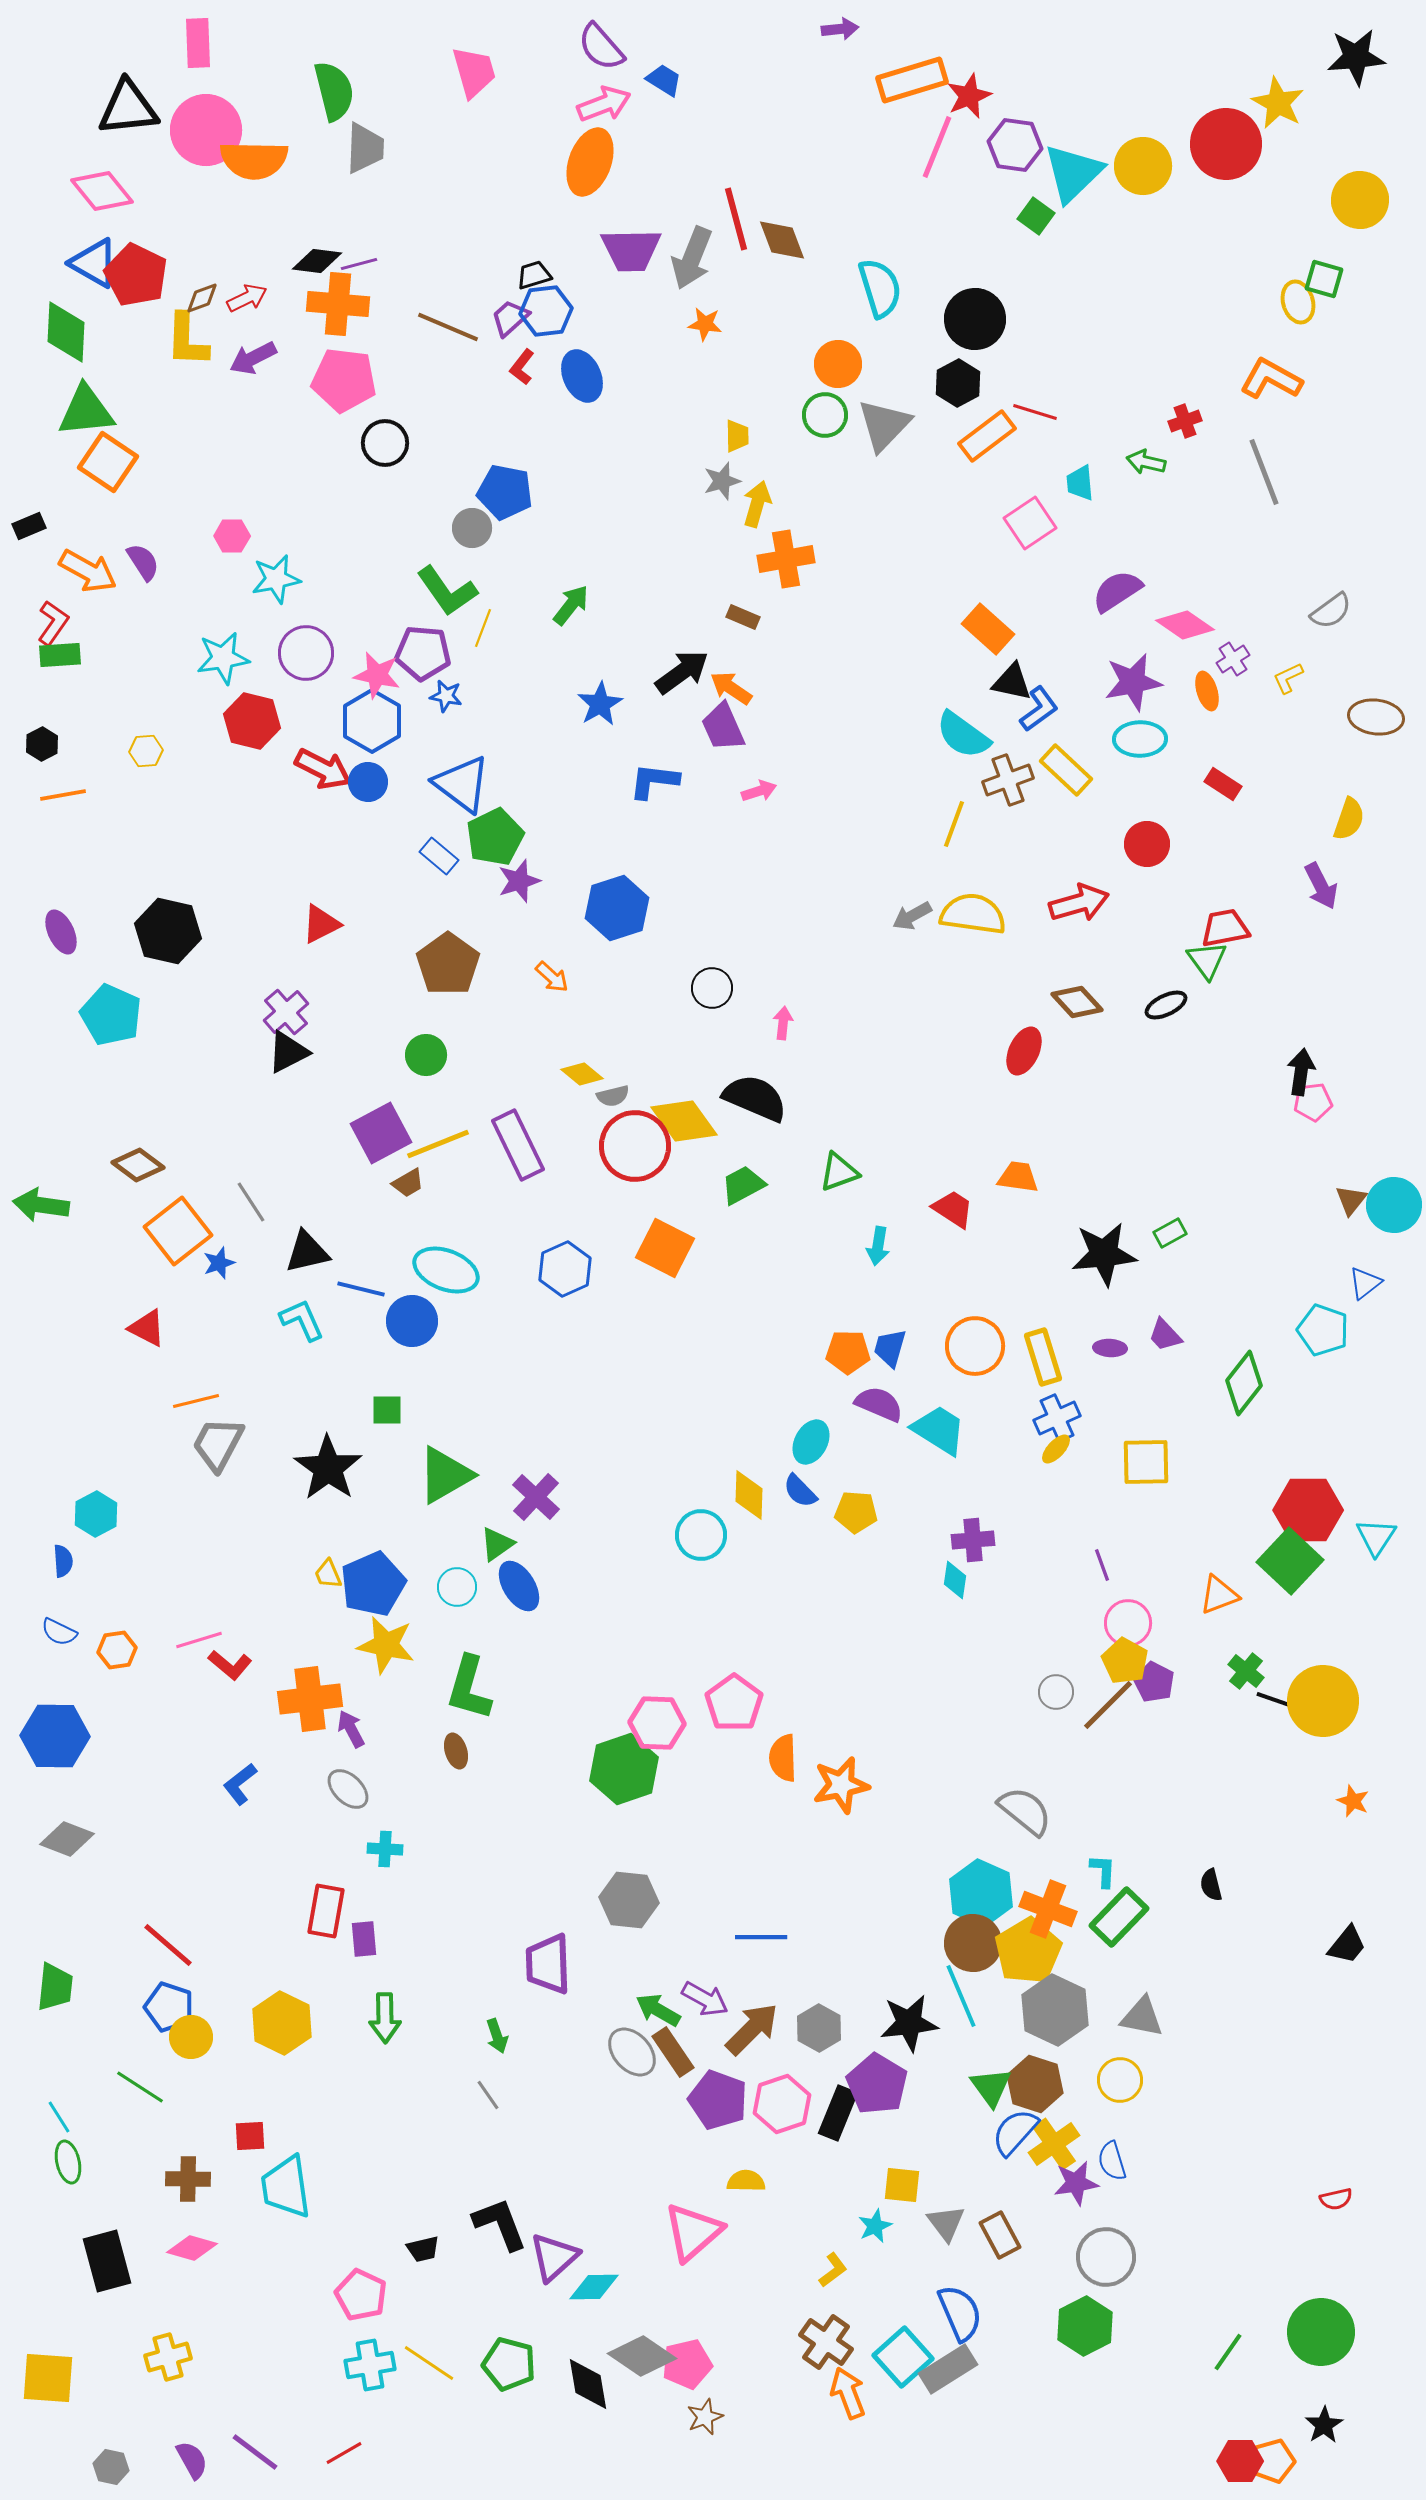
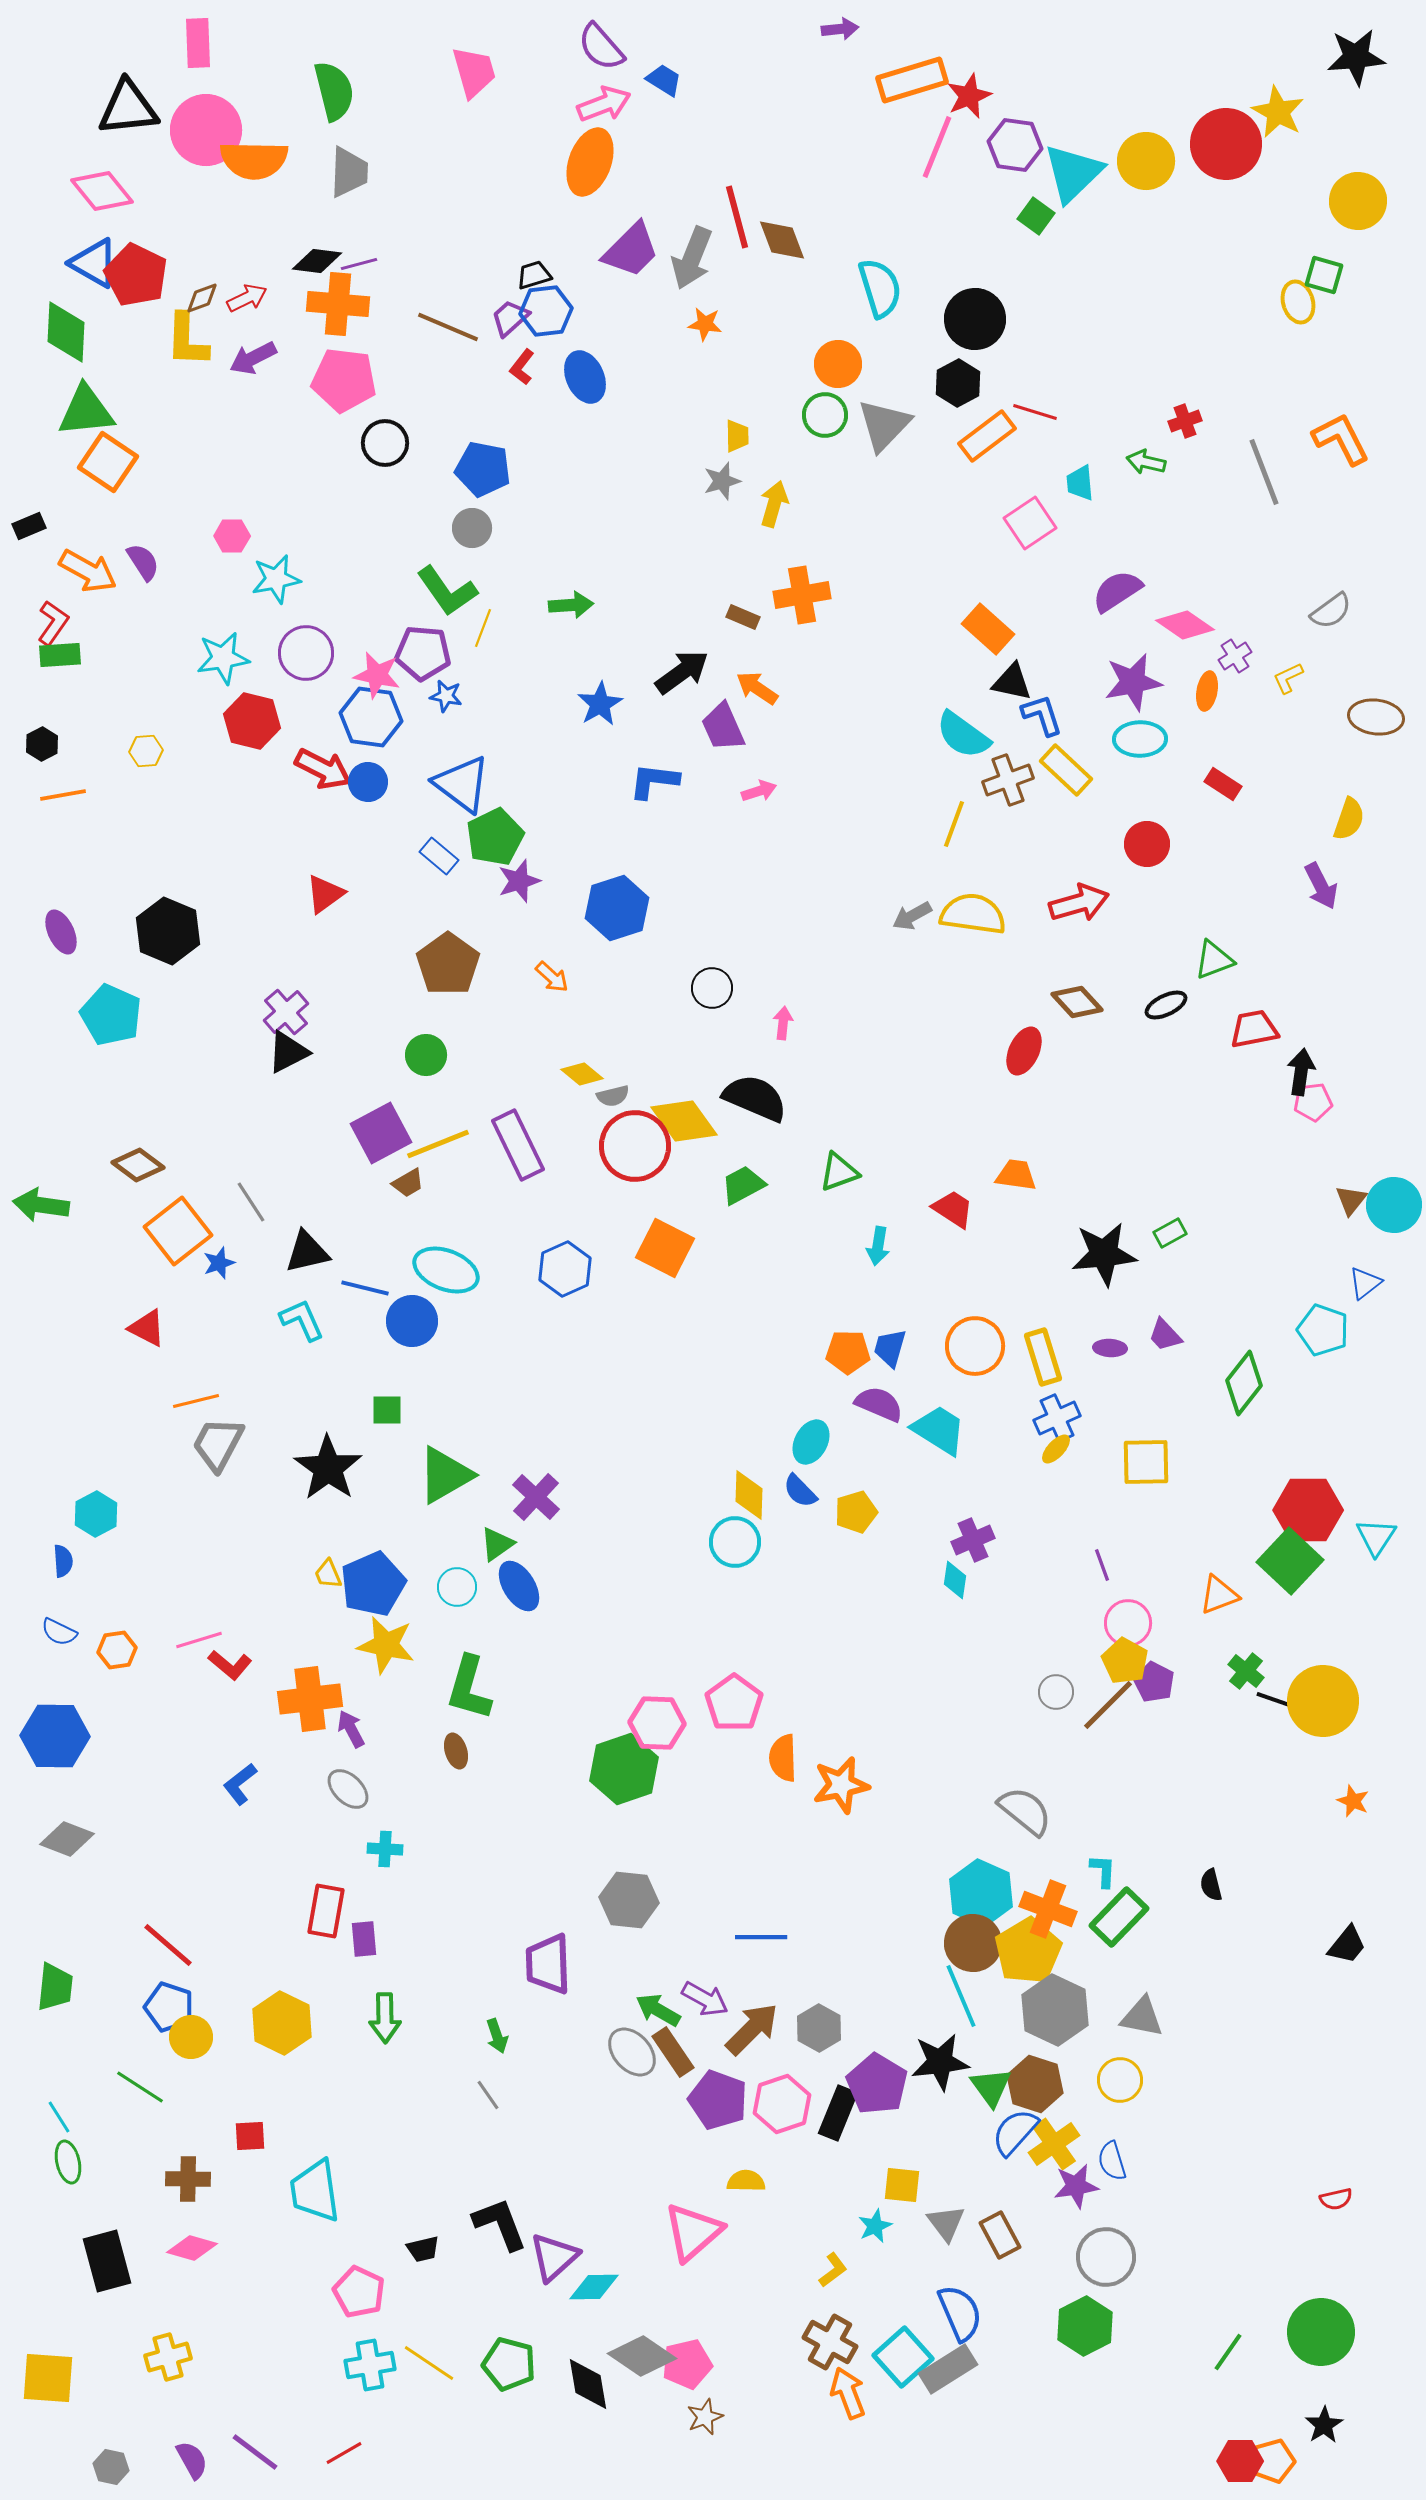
yellow star at (1278, 103): moved 9 px down
gray trapezoid at (365, 148): moved 16 px left, 24 px down
yellow circle at (1143, 166): moved 3 px right, 5 px up
yellow circle at (1360, 200): moved 2 px left, 1 px down
red line at (736, 219): moved 1 px right, 2 px up
purple trapezoid at (631, 250): rotated 44 degrees counterclockwise
green square at (1324, 279): moved 4 px up
blue ellipse at (582, 376): moved 3 px right, 1 px down
orange L-shape at (1271, 379): moved 70 px right, 60 px down; rotated 34 degrees clockwise
blue pentagon at (505, 492): moved 22 px left, 23 px up
yellow arrow at (757, 504): moved 17 px right
orange cross at (786, 559): moved 16 px right, 36 px down
green arrow at (571, 605): rotated 48 degrees clockwise
purple cross at (1233, 659): moved 2 px right, 3 px up
orange arrow at (731, 688): moved 26 px right
orange ellipse at (1207, 691): rotated 27 degrees clockwise
blue L-shape at (1039, 709): moved 3 px right, 6 px down; rotated 72 degrees counterclockwise
blue hexagon at (372, 721): moved 1 px left, 4 px up; rotated 22 degrees counterclockwise
red triangle at (321, 924): moved 4 px right, 30 px up; rotated 9 degrees counterclockwise
red trapezoid at (1225, 928): moved 29 px right, 101 px down
black hexagon at (168, 931): rotated 10 degrees clockwise
green triangle at (1207, 960): moved 7 px right; rotated 45 degrees clockwise
orange trapezoid at (1018, 1177): moved 2 px left, 2 px up
blue line at (361, 1289): moved 4 px right, 1 px up
yellow pentagon at (856, 1512): rotated 21 degrees counterclockwise
cyan circle at (701, 1535): moved 34 px right, 7 px down
purple cross at (973, 1540): rotated 18 degrees counterclockwise
black star at (909, 2023): moved 31 px right, 39 px down
purple star at (1076, 2183): moved 3 px down
cyan trapezoid at (286, 2187): moved 29 px right, 4 px down
pink pentagon at (361, 2295): moved 2 px left, 3 px up
brown cross at (826, 2342): moved 4 px right; rotated 6 degrees counterclockwise
